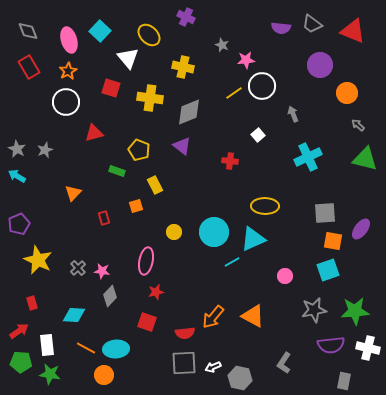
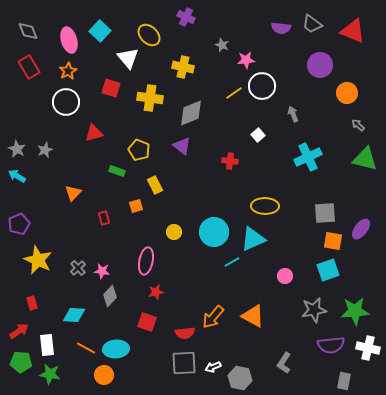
gray diamond at (189, 112): moved 2 px right, 1 px down
